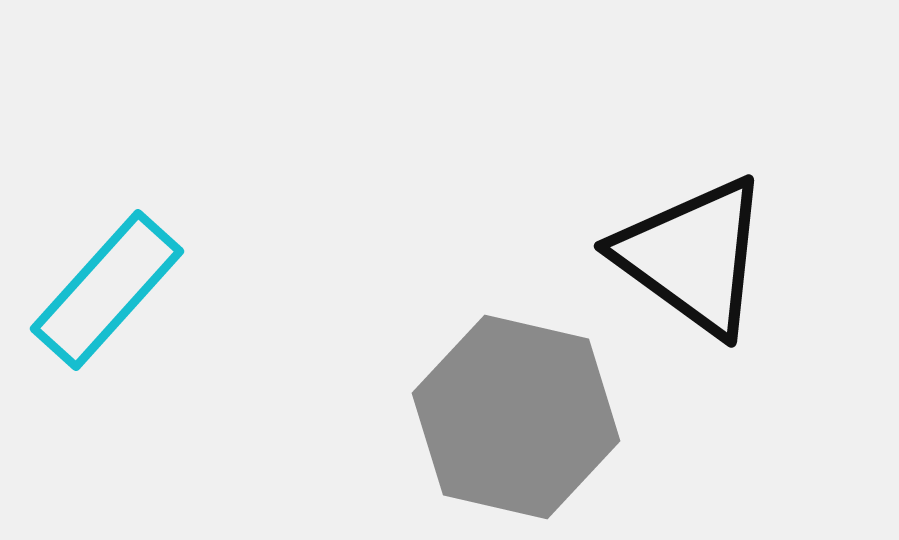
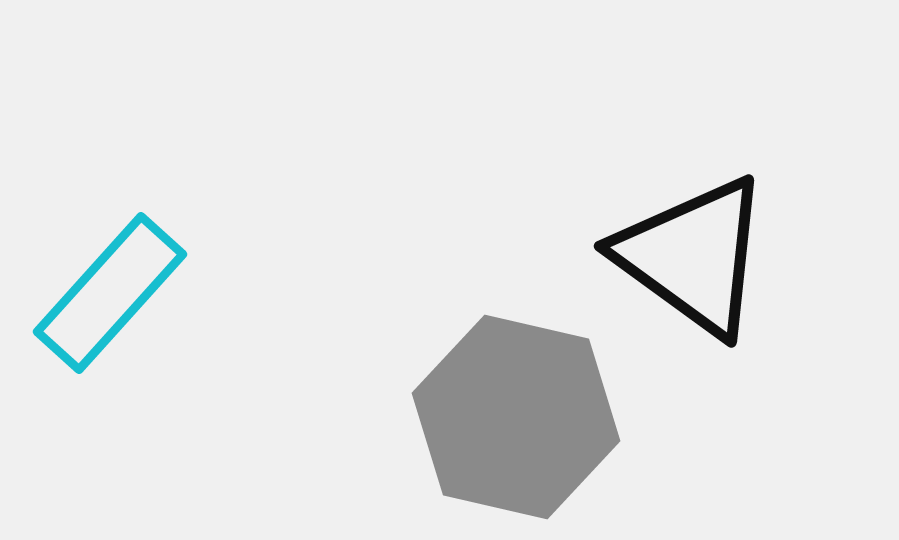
cyan rectangle: moved 3 px right, 3 px down
